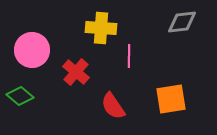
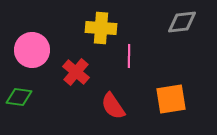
green diamond: moved 1 px left, 1 px down; rotated 32 degrees counterclockwise
